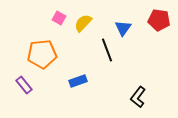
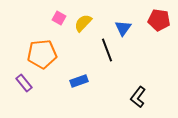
blue rectangle: moved 1 px right
purple rectangle: moved 2 px up
